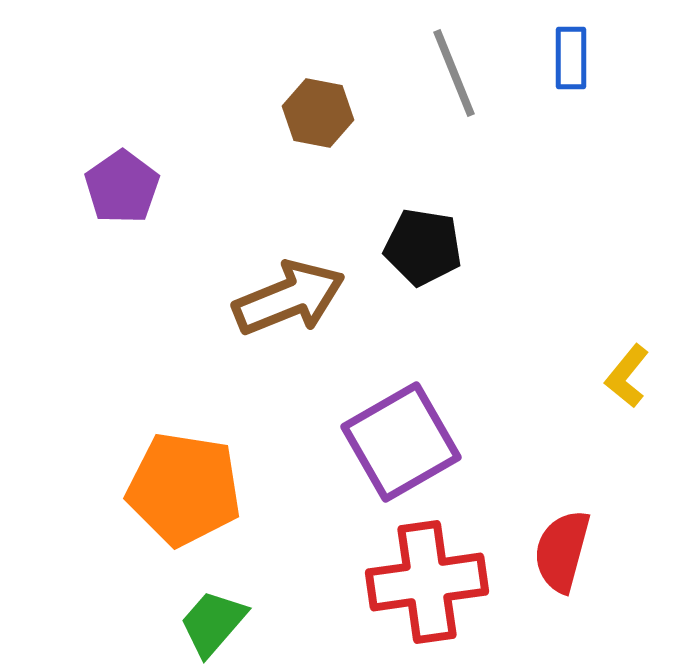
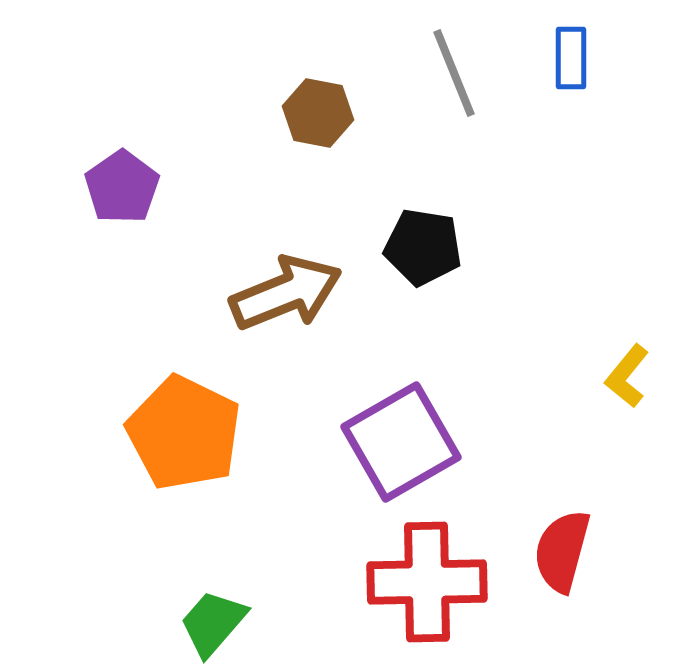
brown arrow: moved 3 px left, 5 px up
orange pentagon: moved 56 px up; rotated 17 degrees clockwise
red cross: rotated 7 degrees clockwise
